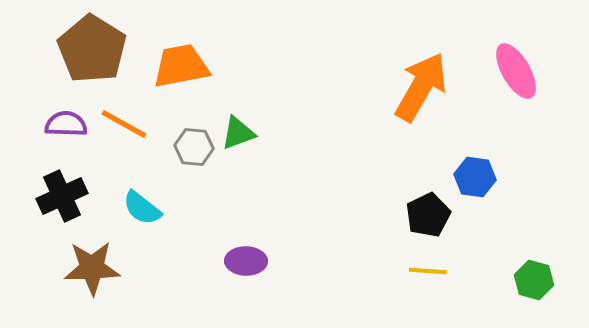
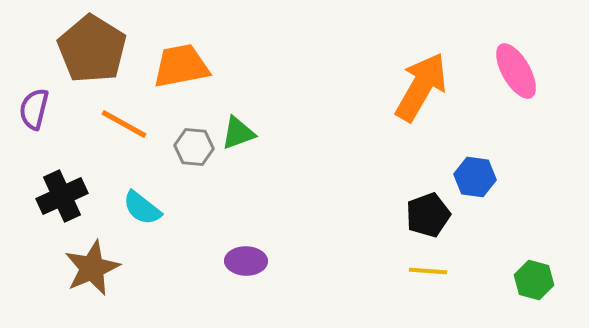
purple semicircle: moved 32 px left, 15 px up; rotated 78 degrees counterclockwise
black pentagon: rotated 6 degrees clockwise
brown star: rotated 22 degrees counterclockwise
